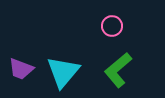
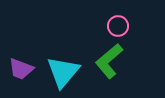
pink circle: moved 6 px right
green L-shape: moved 9 px left, 9 px up
